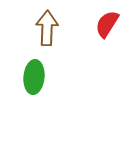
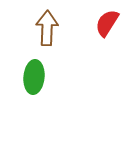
red semicircle: moved 1 px up
